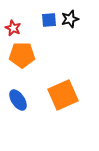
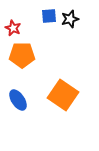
blue square: moved 4 px up
orange square: rotated 32 degrees counterclockwise
